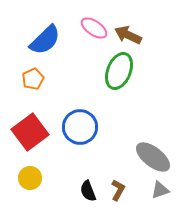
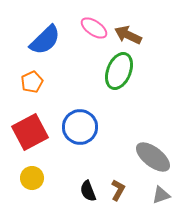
orange pentagon: moved 1 px left, 3 px down
red square: rotated 9 degrees clockwise
yellow circle: moved 2 px right
gray triangle: moved 1 px right, 5 px down
